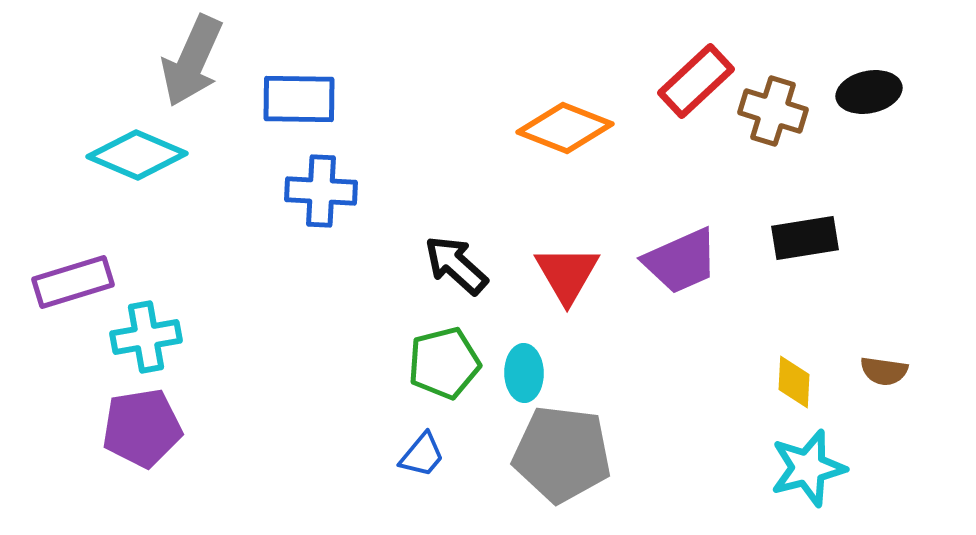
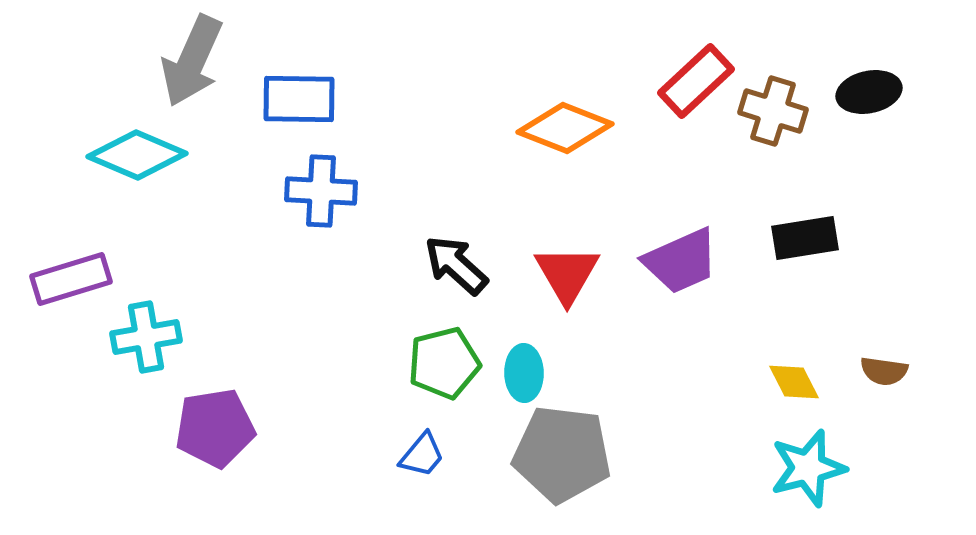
purple rectangle: moved 2 px left, 3 px up
yellow diamond: rotated 30 degrees counterclockwise
purple pentagon: moved 73 px right
